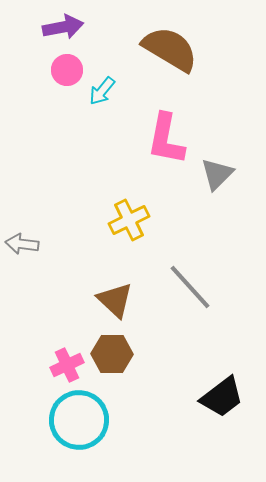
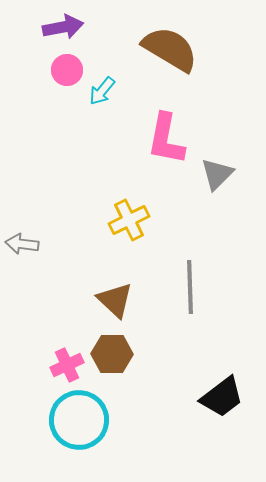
gray line: rotated 40 degrees clockwise
